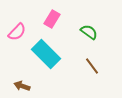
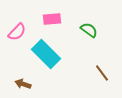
pink rectangle: rotated 54 degrees clockwise
green semicircle: moved 2 px up
brown line: moved 10 px right, 7 px down
brown arrow: moved 1 px right, 2 px up
